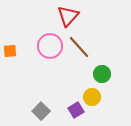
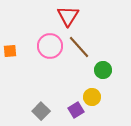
red triangle: rotated 10 degrees counterclockwise
green circle: moved 1 px right, 4 px up
